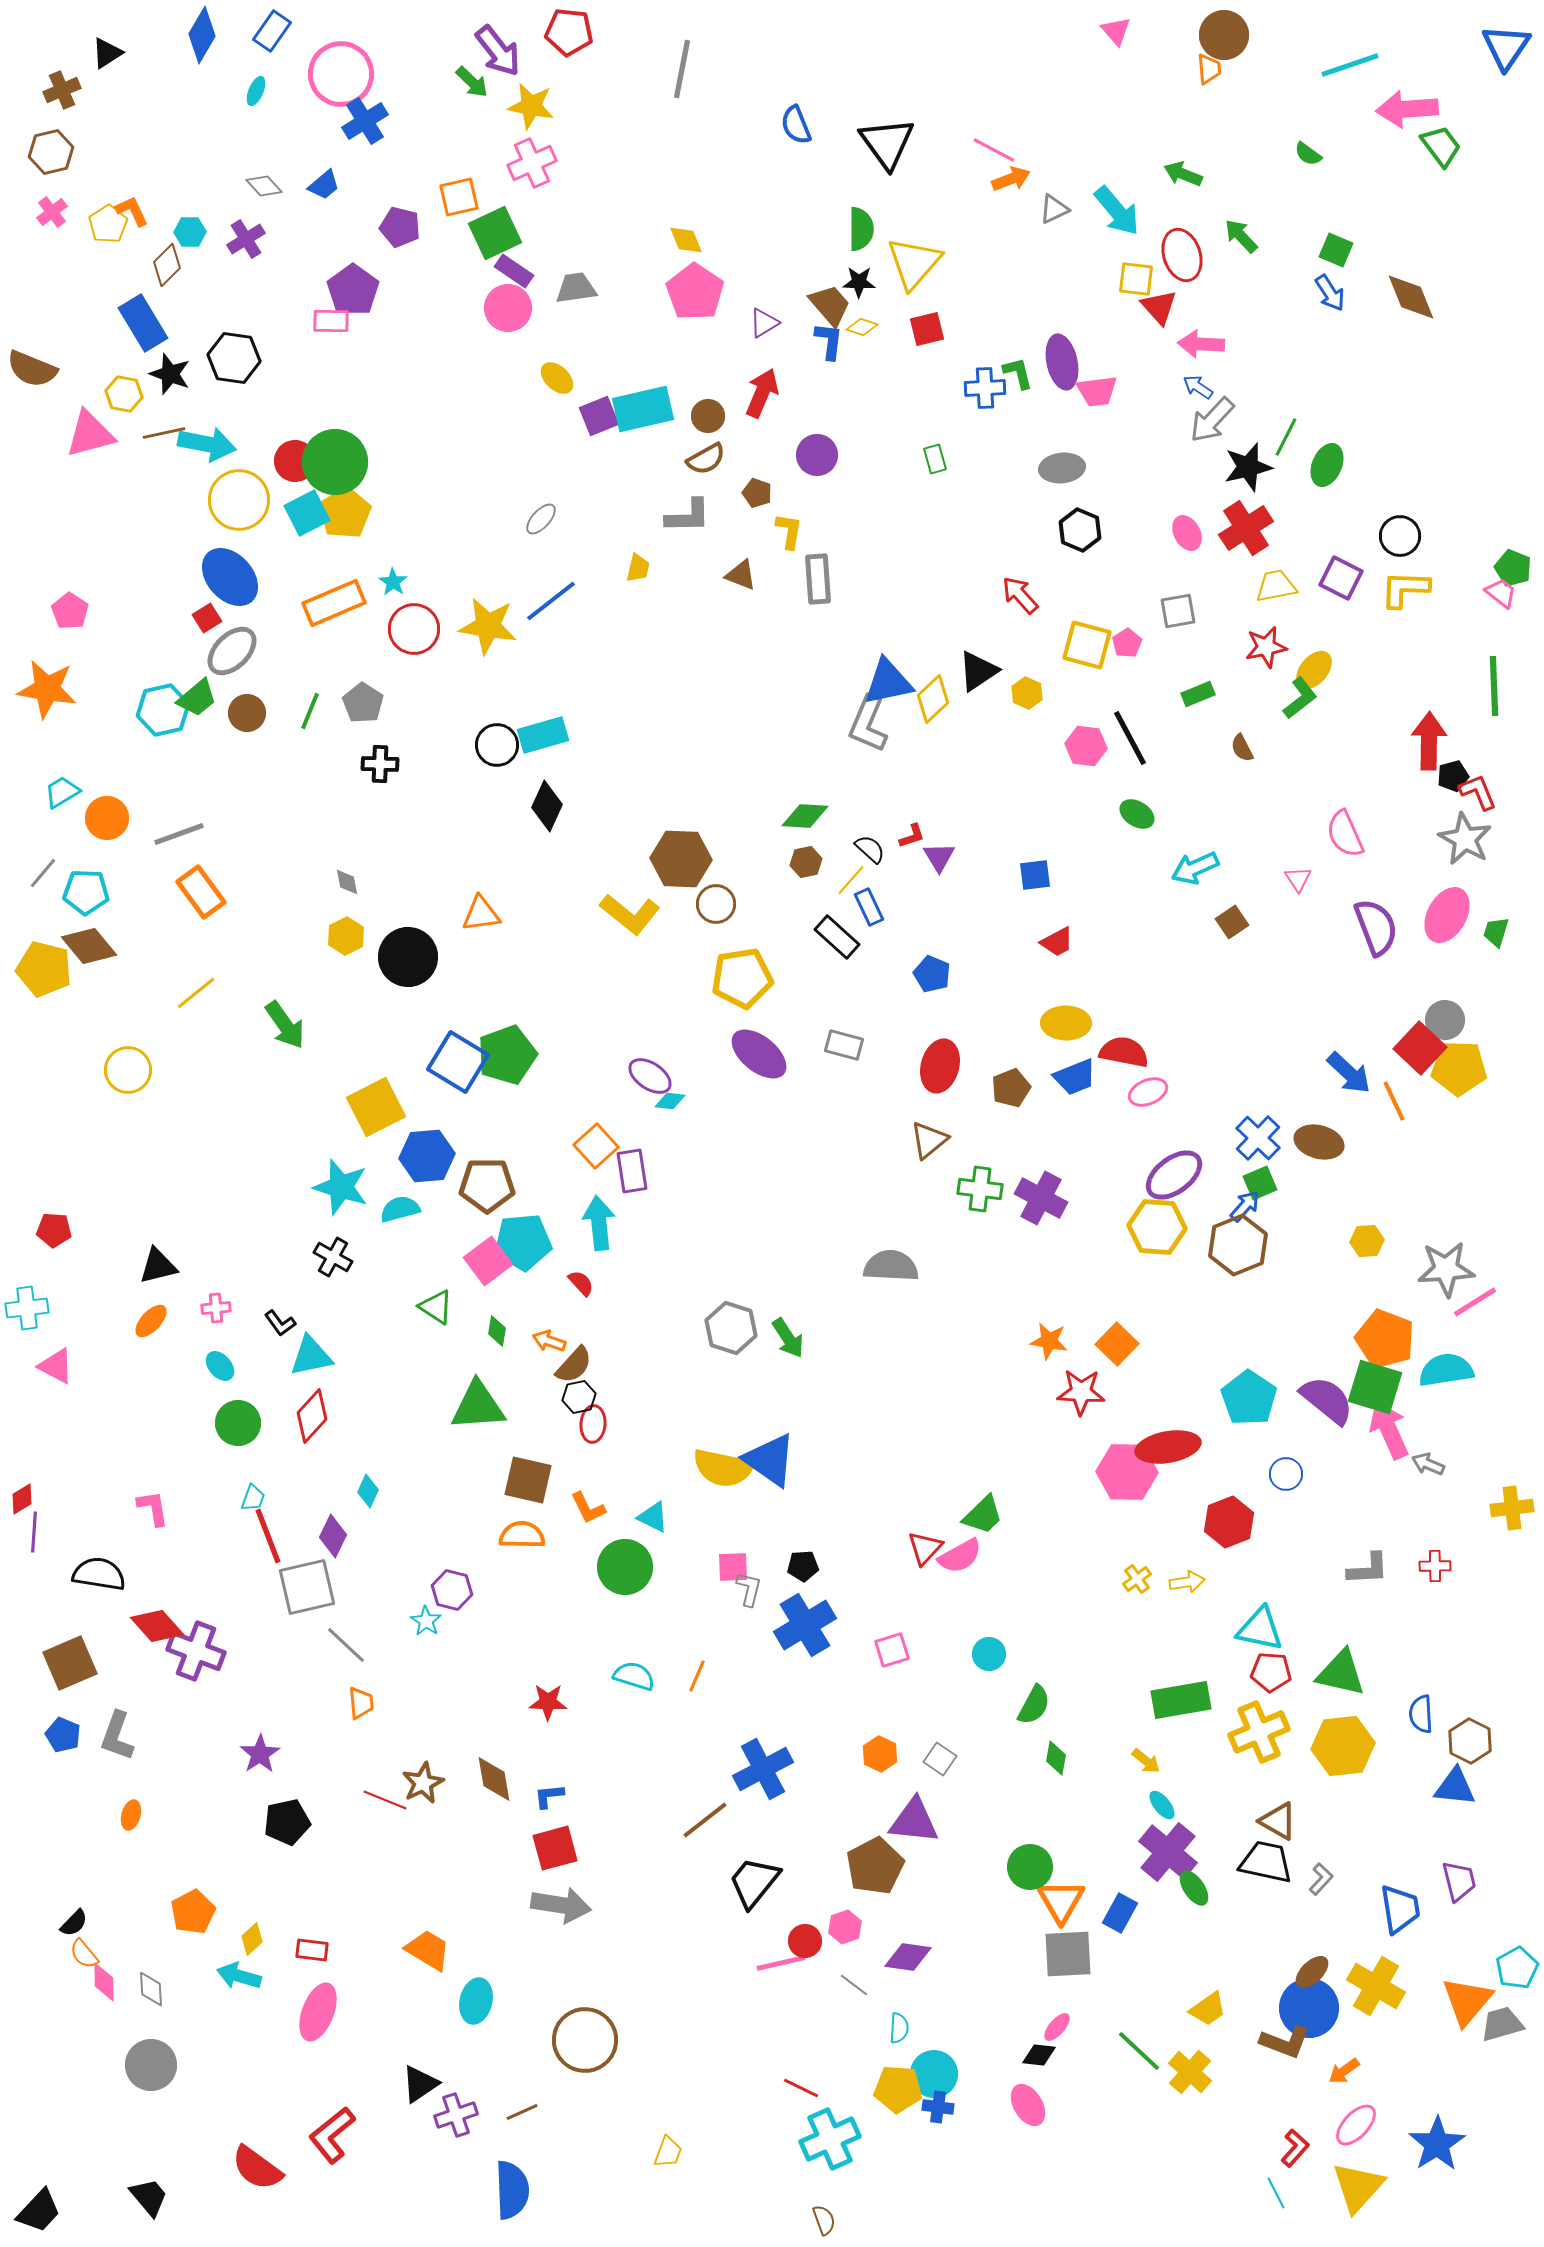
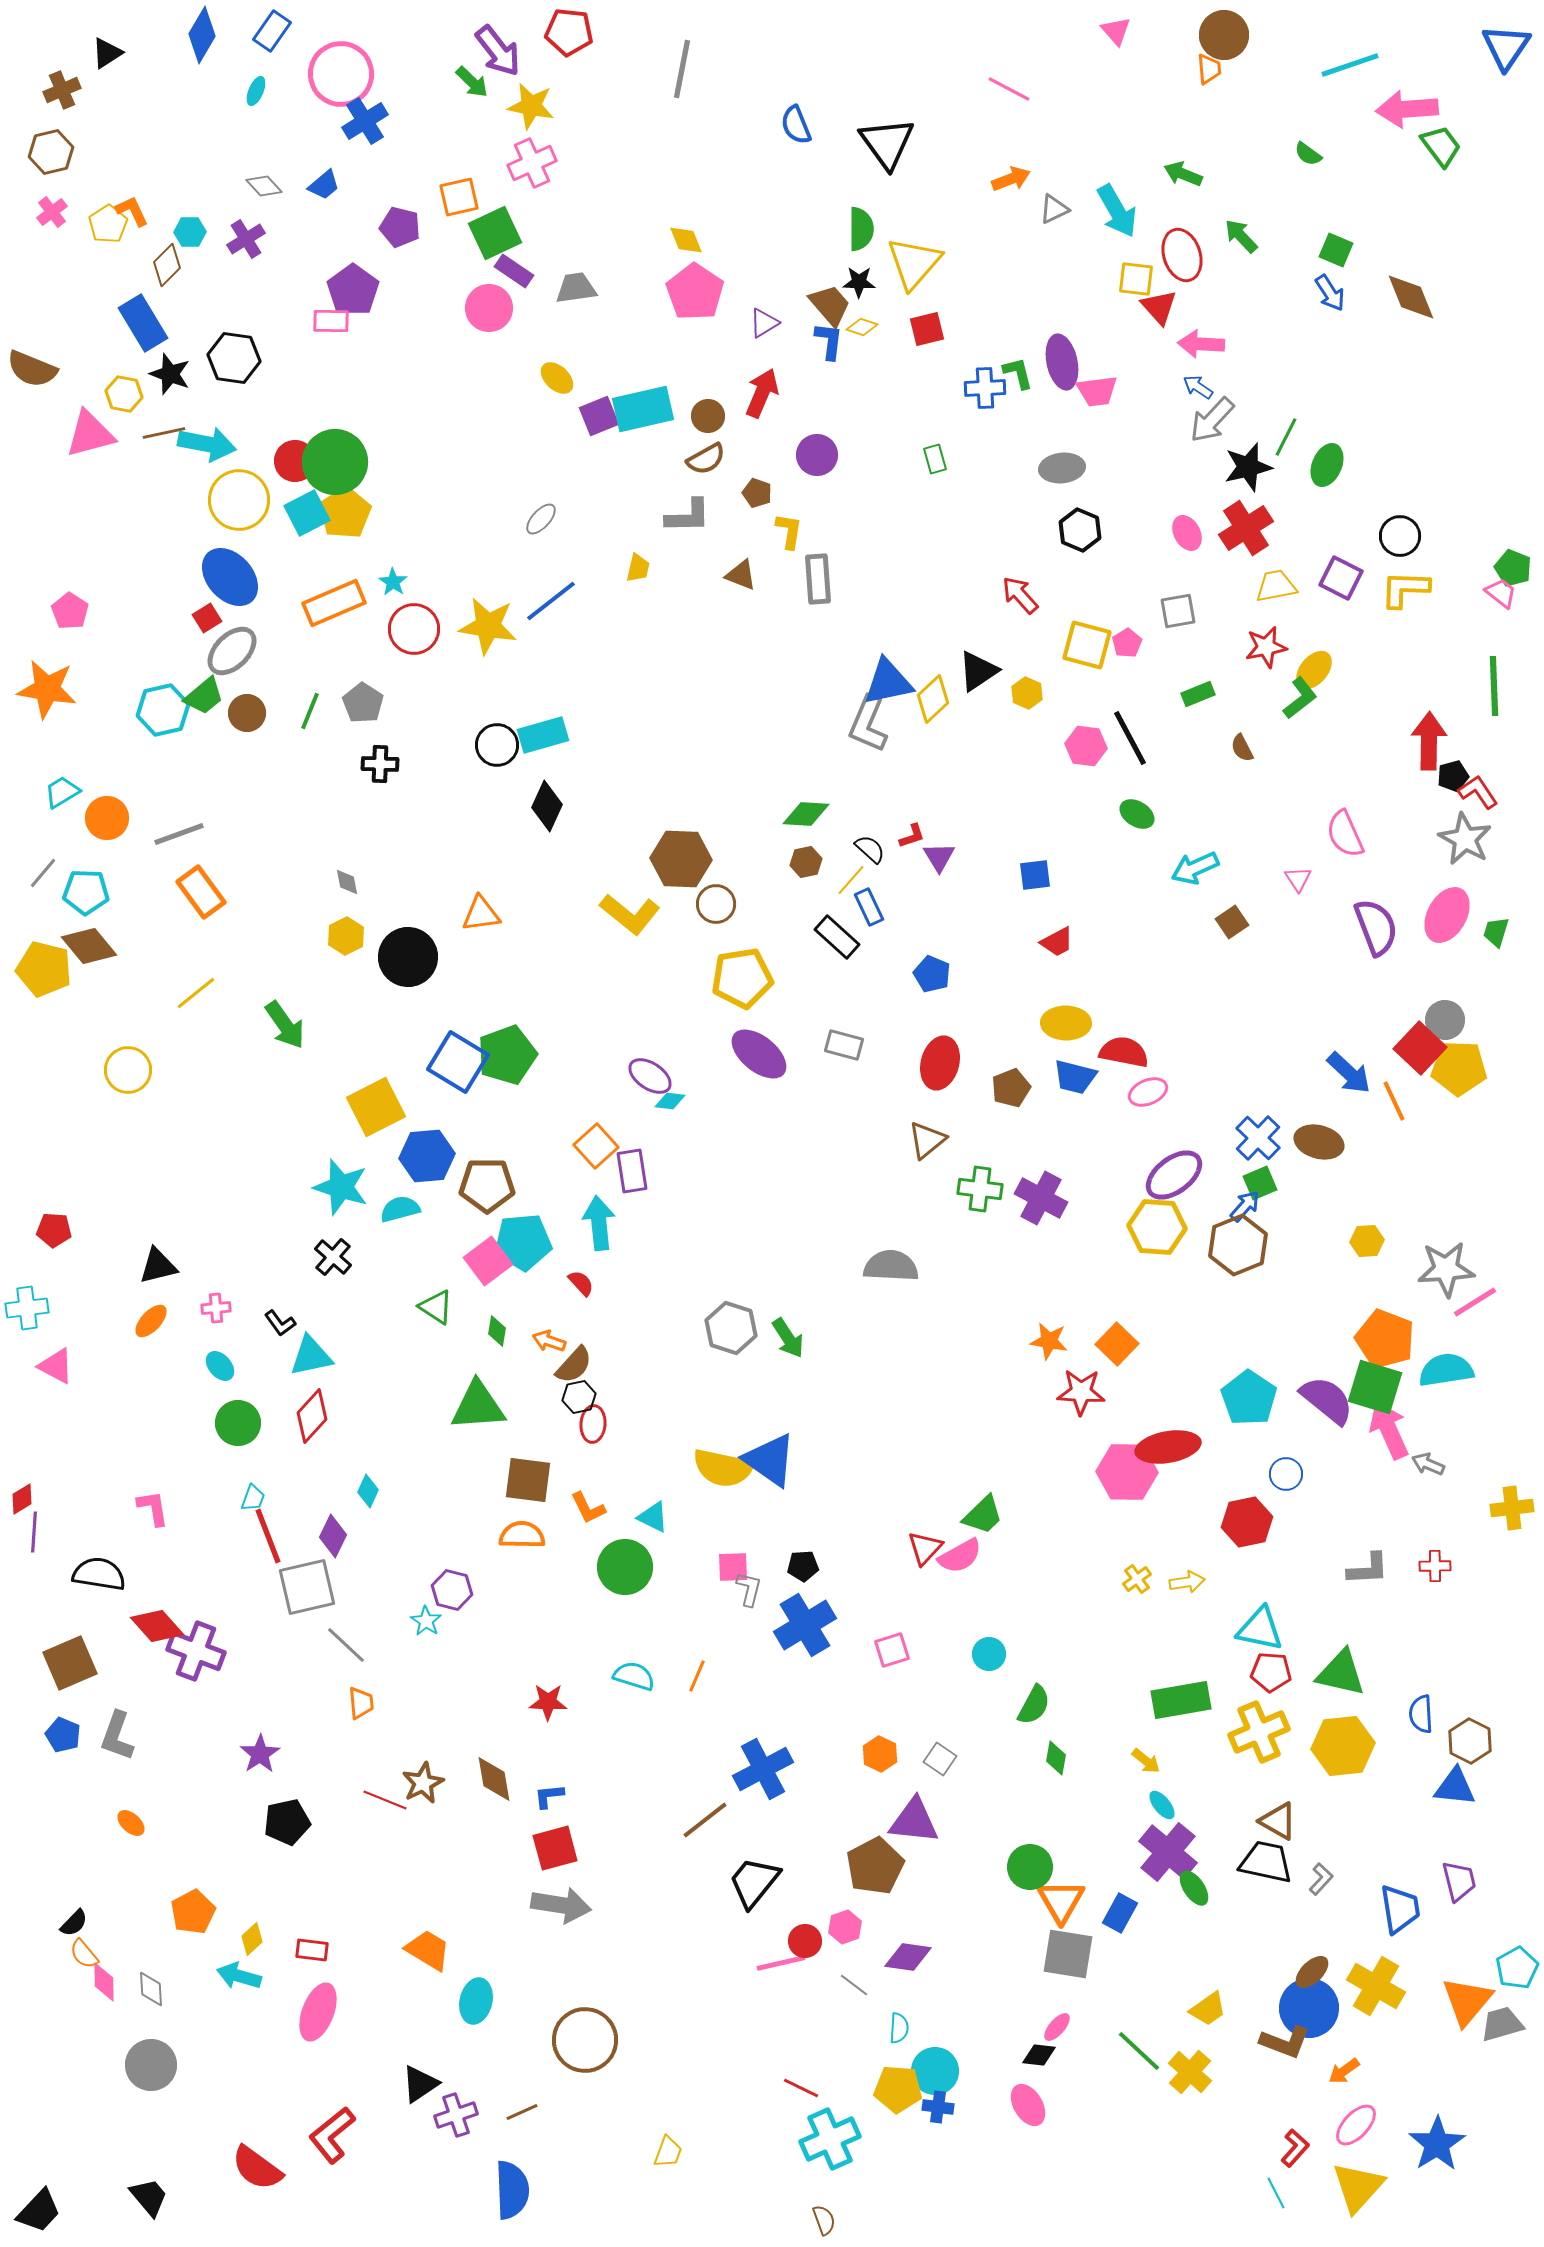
pink line at (994, 150): moved 15 px right, 61 px up
cyan arrow at (1117, 211): rotated 10 degrees clockwise
pink circle at (508, 308): moved 19 px left
green trapezoid at (197, 698): moved 7 px right, 2 px up
red L-shape at (1478, 792): rotated 12 degrees counterclockwise
green diamond at (805, 816): moved 1 px right, 2 px up
red ellipse at (940, 1066): moved 3 px up
blue trapezoid at (1075, 1077): rotated 36 degrees clockwise
brown triangle at (929, 1140): moved 2 px left
black cross at (333, 1257): rotated 12 degrees clockwise
brown square at (528, 1480): rotated 6 degrees counterclockwise
red hexagon at (1229, 1522): moved 18 px right; rotated 9 degrees clockwise
orange ellipse at (131, 1815): moved 8 px down; rotated 64 degrees counterclockwise
gray square at (1068, 1954): rotated 12 degrees clockwise
cyan circle at (934, 2074): moved 1 px right, 3 px up
